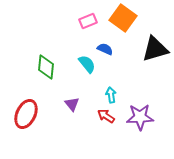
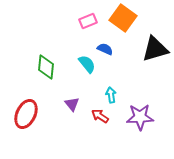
red arrow: moved 6 px left
